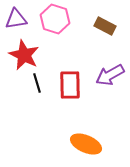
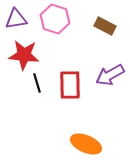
red star: rotated 20 degrees counterclockwise
